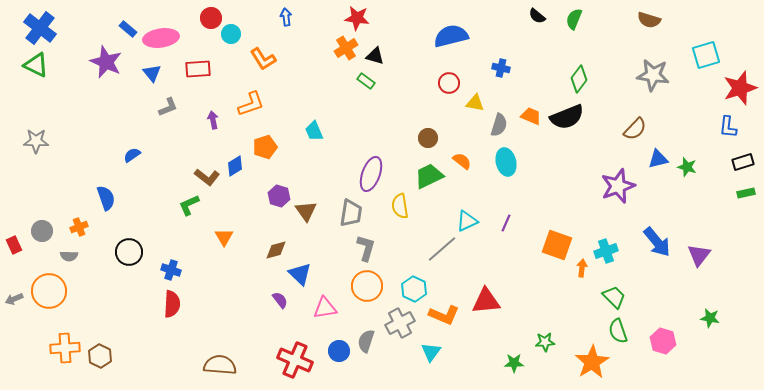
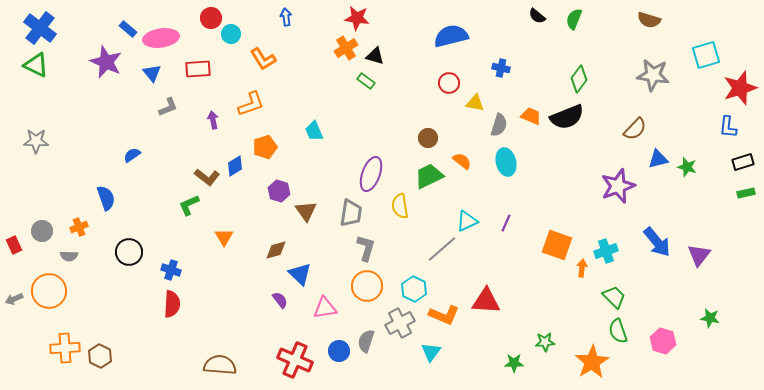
purple hexagon at (279, 196): moved 5 px up
red triangle at (486, 301): rotated 8 degrees clockwise
